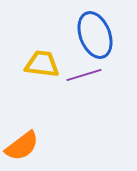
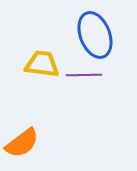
purple line: rotated 16 degrees clockwise
orange semicircle: moved 3 px up
